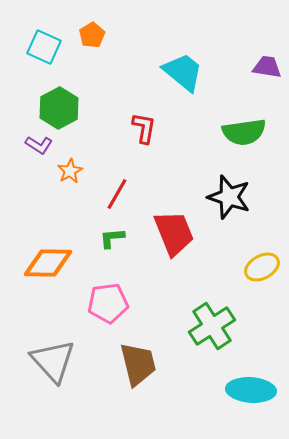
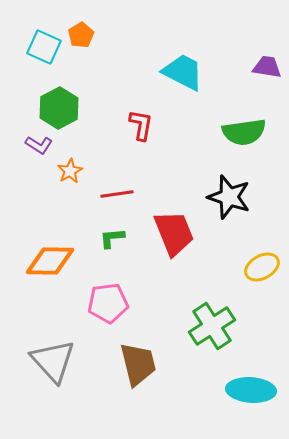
orange pentagon: moved 11 px left
cyan trapezoid: rotated 12 degrees counterclockwise
red L-shape: moved 3 px left, 3 px up
red line: rotated 52 degrees clockwise
orange diamond: moved 2 px right, 2 px up
